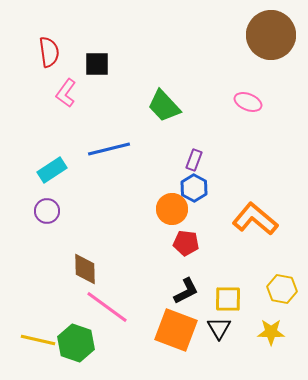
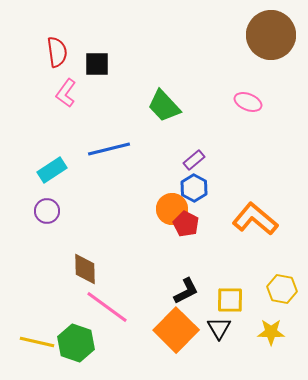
red semicircle: moved 8 px right
purple rectangle: rotated 30 degrees clockwise
red pentagon: moved 19 px up; rotated 20 degrees clockwise
yellow square: moved 2 px right, 1 px down
orange square: rotated 24 degrees clockwise
yellow line: moved 1 px left, 2 px down
